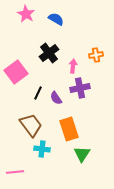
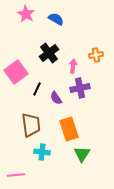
black line: moved 1 px left, 4 px up
brown trapezoid: rotated 30 degrees clockwise
cyan cross: moved 3 px down
pink line: moved 1 px right, 3 px down
